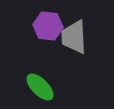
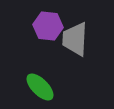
gray trapezoid: moved 1 px right, 2 px down; rotated 6 degrees clockwise
